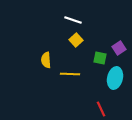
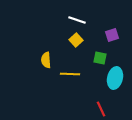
white line: moved 4 px right
purple square: moved 7 px left, 13 px up; rotated 16 degrees clockwise
